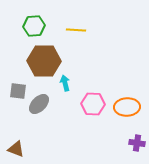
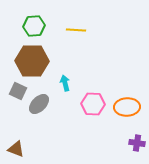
brown hexagon: moved 12 px left
gray square: rotated 18 degrees clockwise
